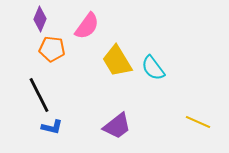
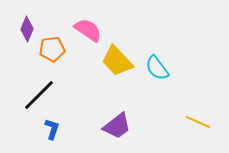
purple diamond: moved 13 px left, 10 px down
pink semicircle: moved 1 px right, 4 px down; rotated 92 degrees counterclockwise
orange pentagon: rotated 15 degrees counterclockwise
yellow trapezoid: rotated 12 degrees counterclockwise
cyan semicircle: moved 4 px right
black line: rotated 72 degrees clockwise
blue L-shape: moved 2 px down; rotated 85 degrees counterclockwise
